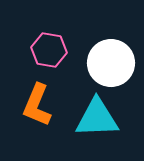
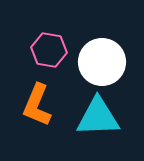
white circle: moved 9 px left, 1 px up
cyan triangle: moved 1 px right, 1 px up
